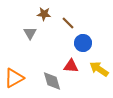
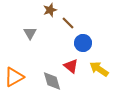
brown star: moved 6 px right, 4 px up; rotated 24 degrees counterclockwise
red triangle: rotated 35 degrees clockwise
orange triangle: moved 1 px up
